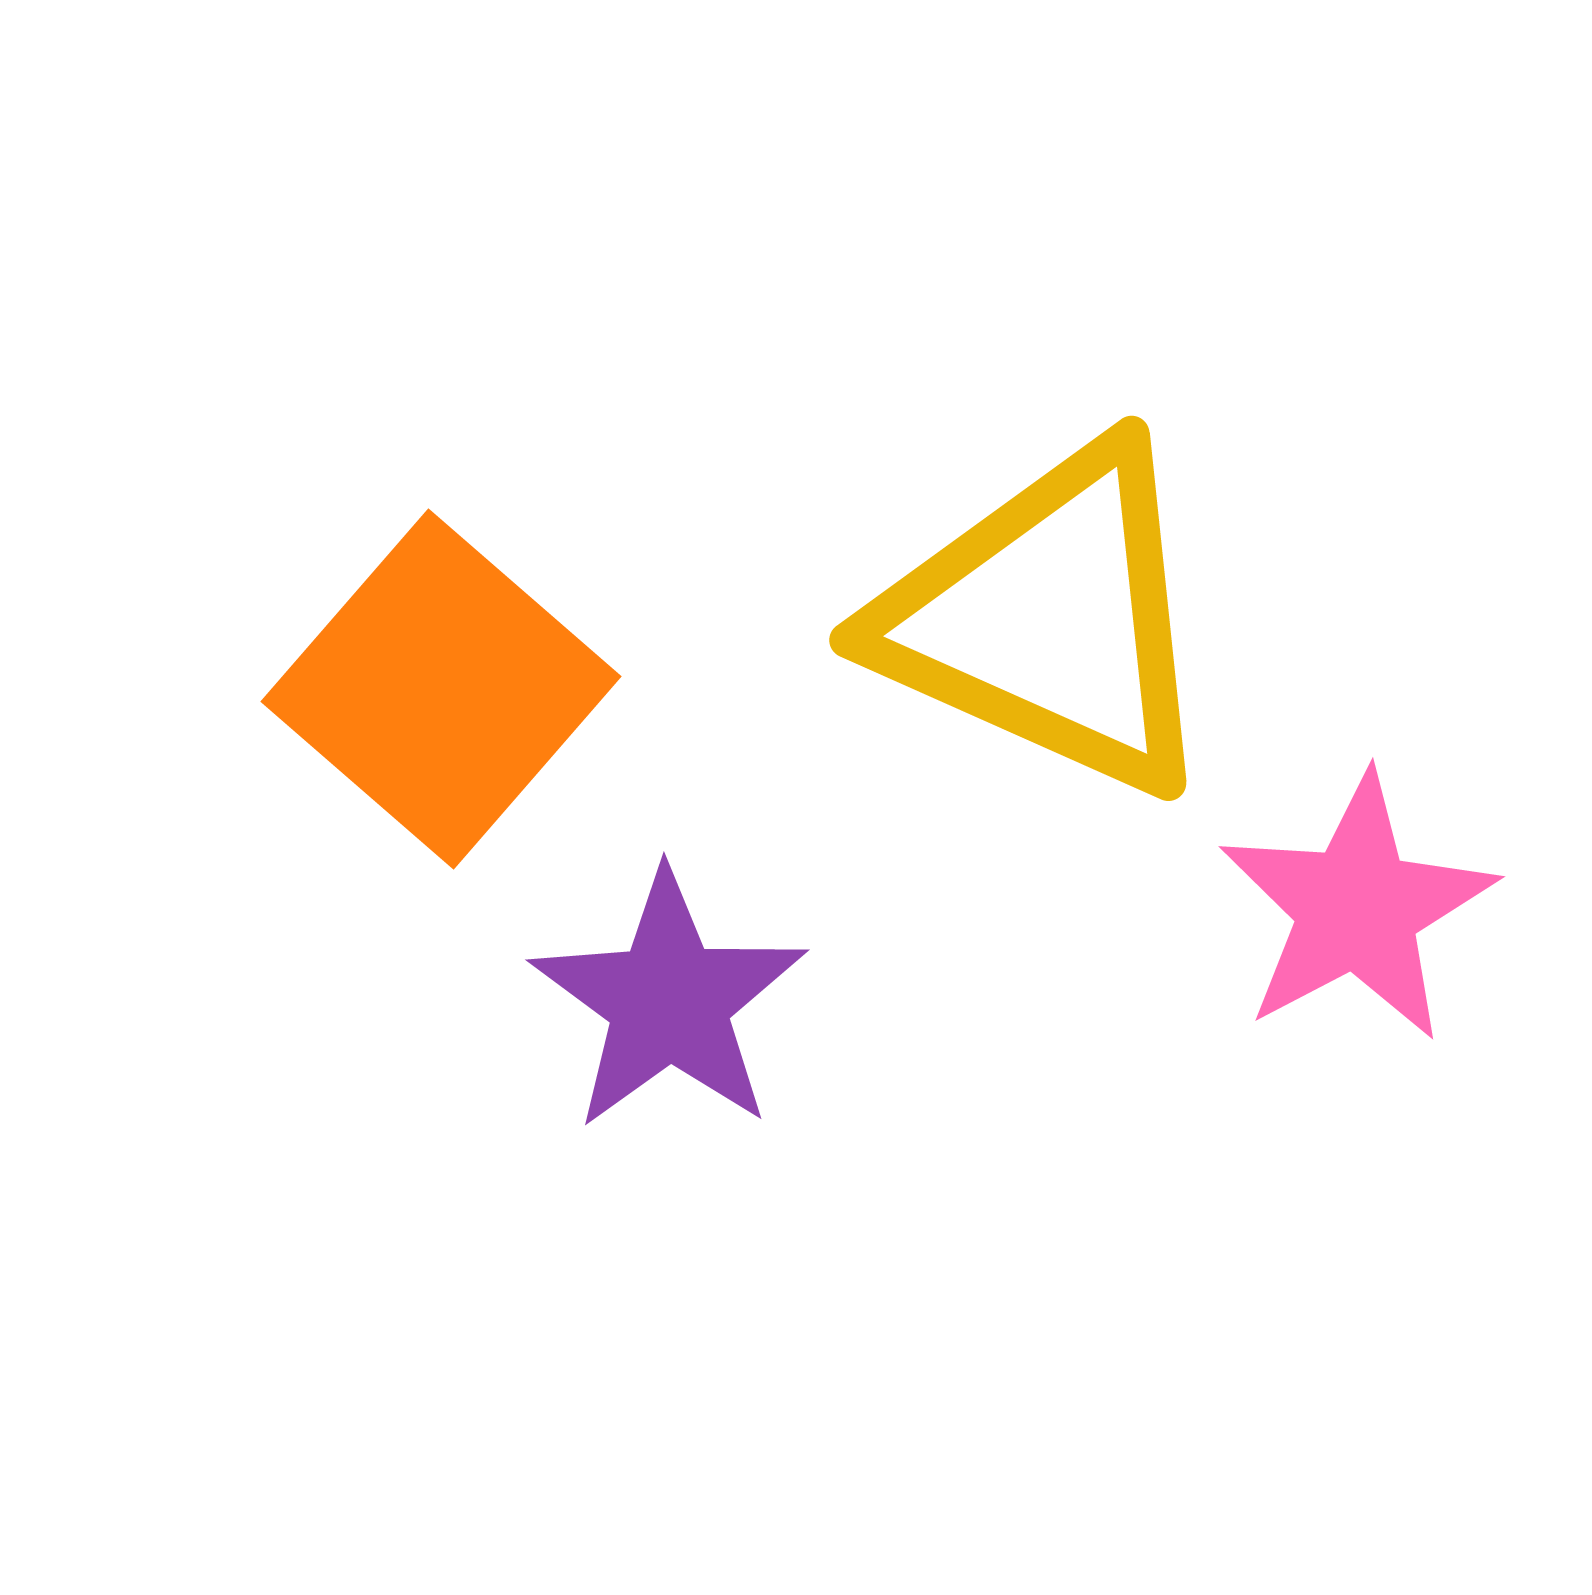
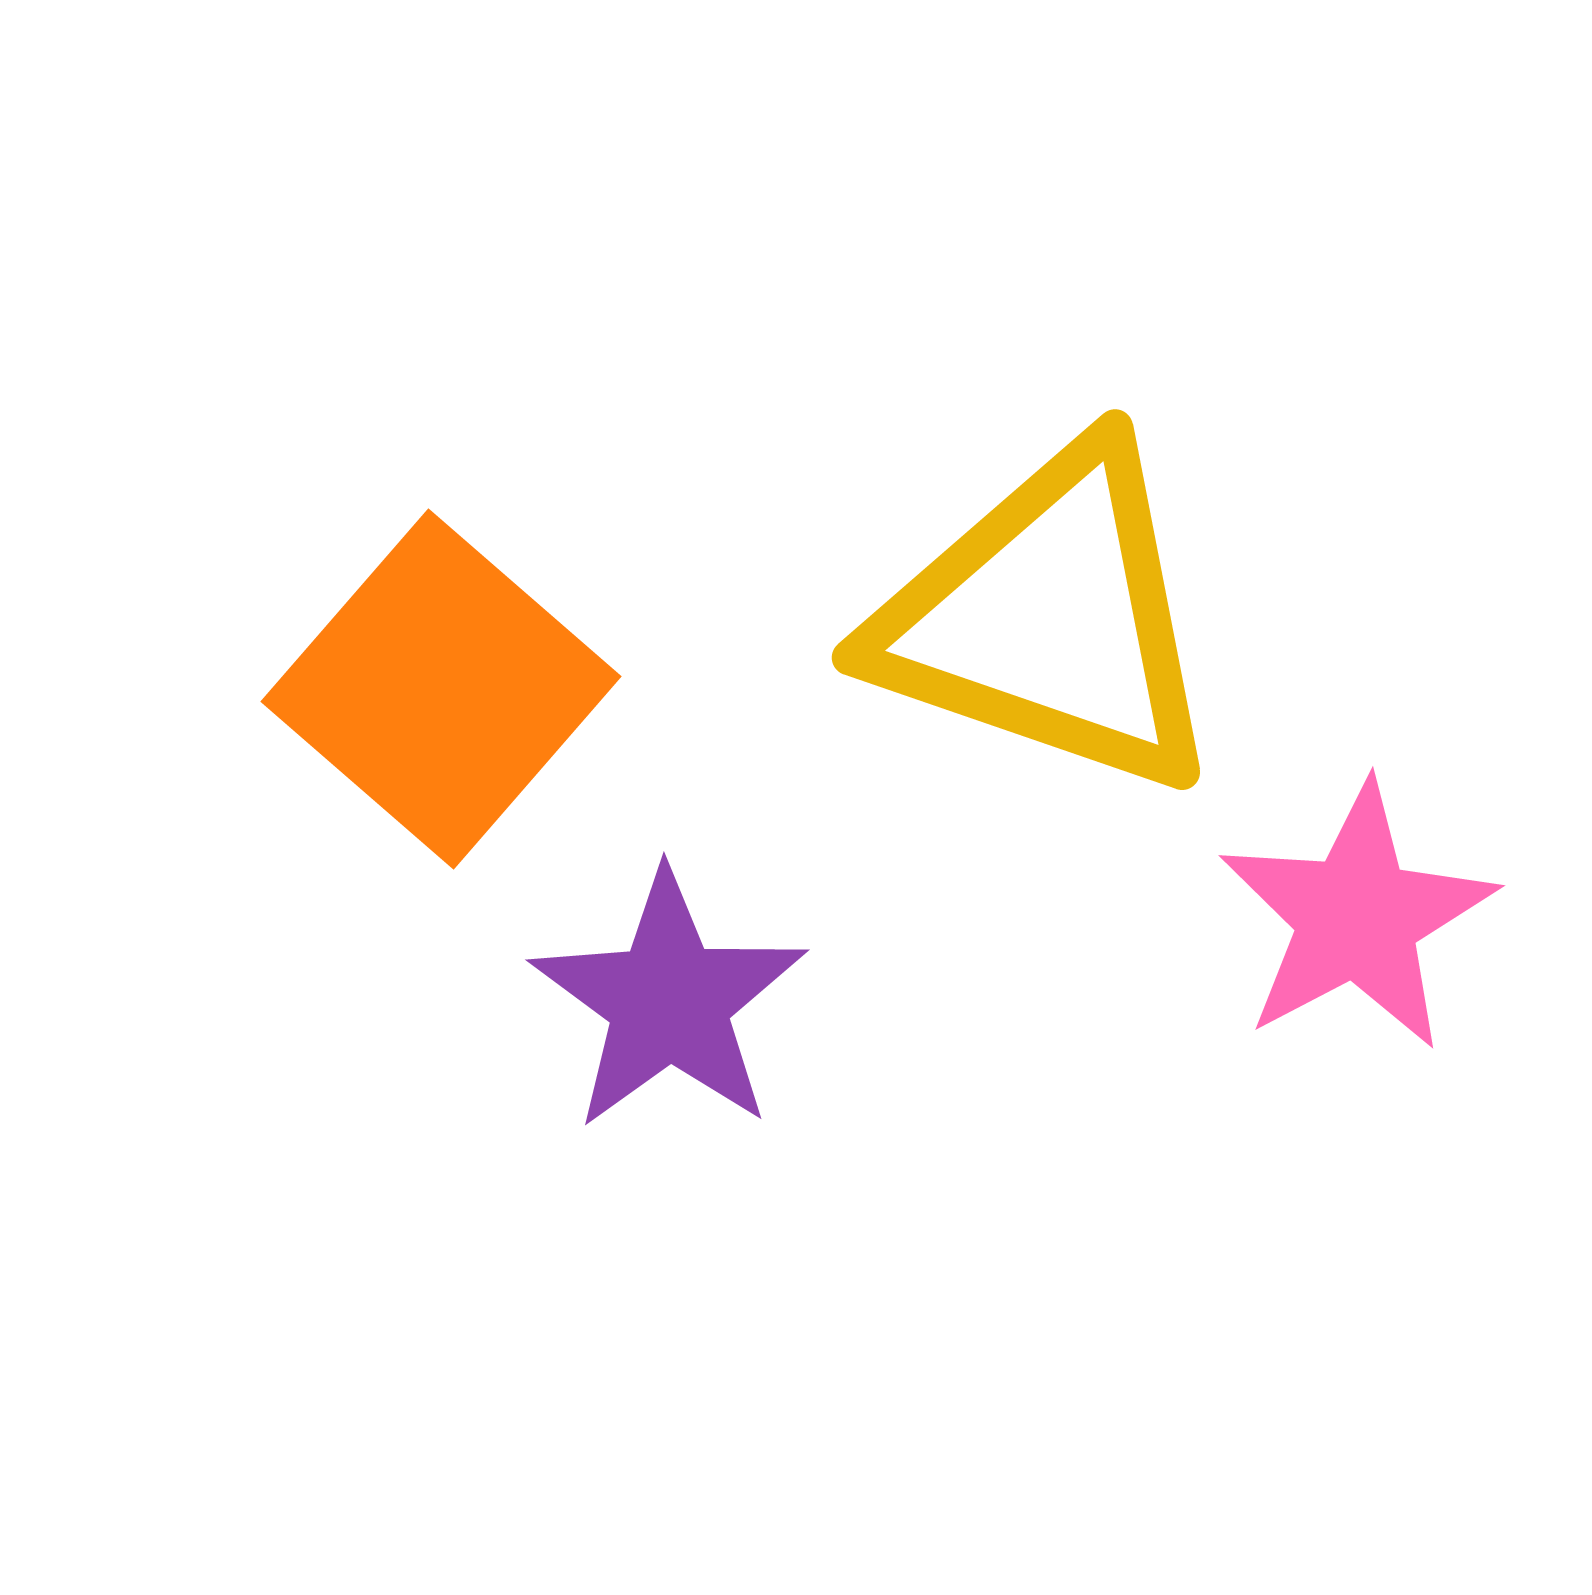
yellow triangle: rotated 5 degrees counterclockwise
pink star: moved 9 px down
